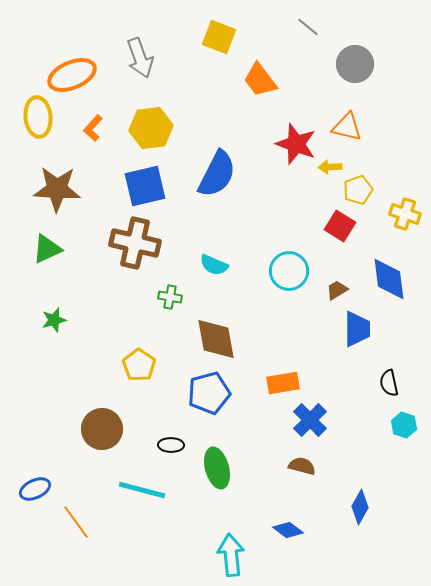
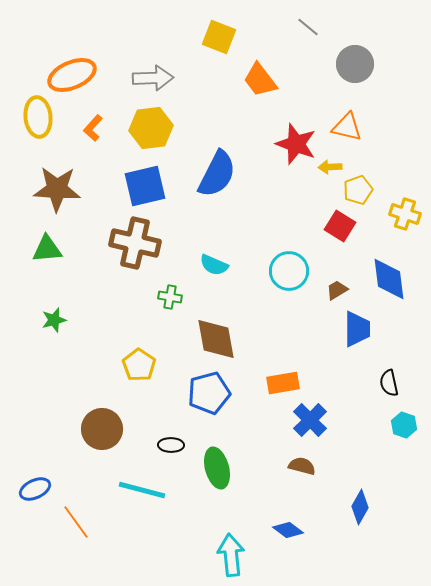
gray arrow at (140, 58): moved 13 px right, 20 px down; rotated 72 degrees counterclockwise
green triangle at (47, 249): rotated 20 degrees clockwise
